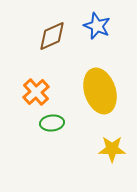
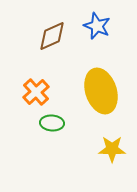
yellow ellipse: moved 1 px right
green ellipse: rotated 10 degrees clockwise
